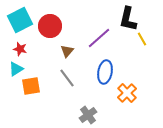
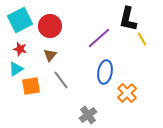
brown triangle: moved 17 px left, 4 px down
gray line: moved 6 px left, 2 px down
